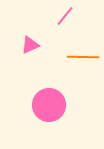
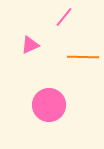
pink line: moved 1 px left, 1 px down
